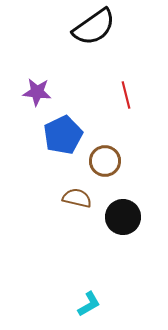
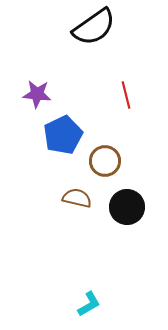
purple star: moved 2 px down
black circle: moved 4 px right, 10 px up
